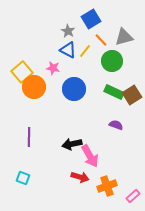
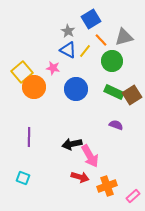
blue circle: moved 2 px right
